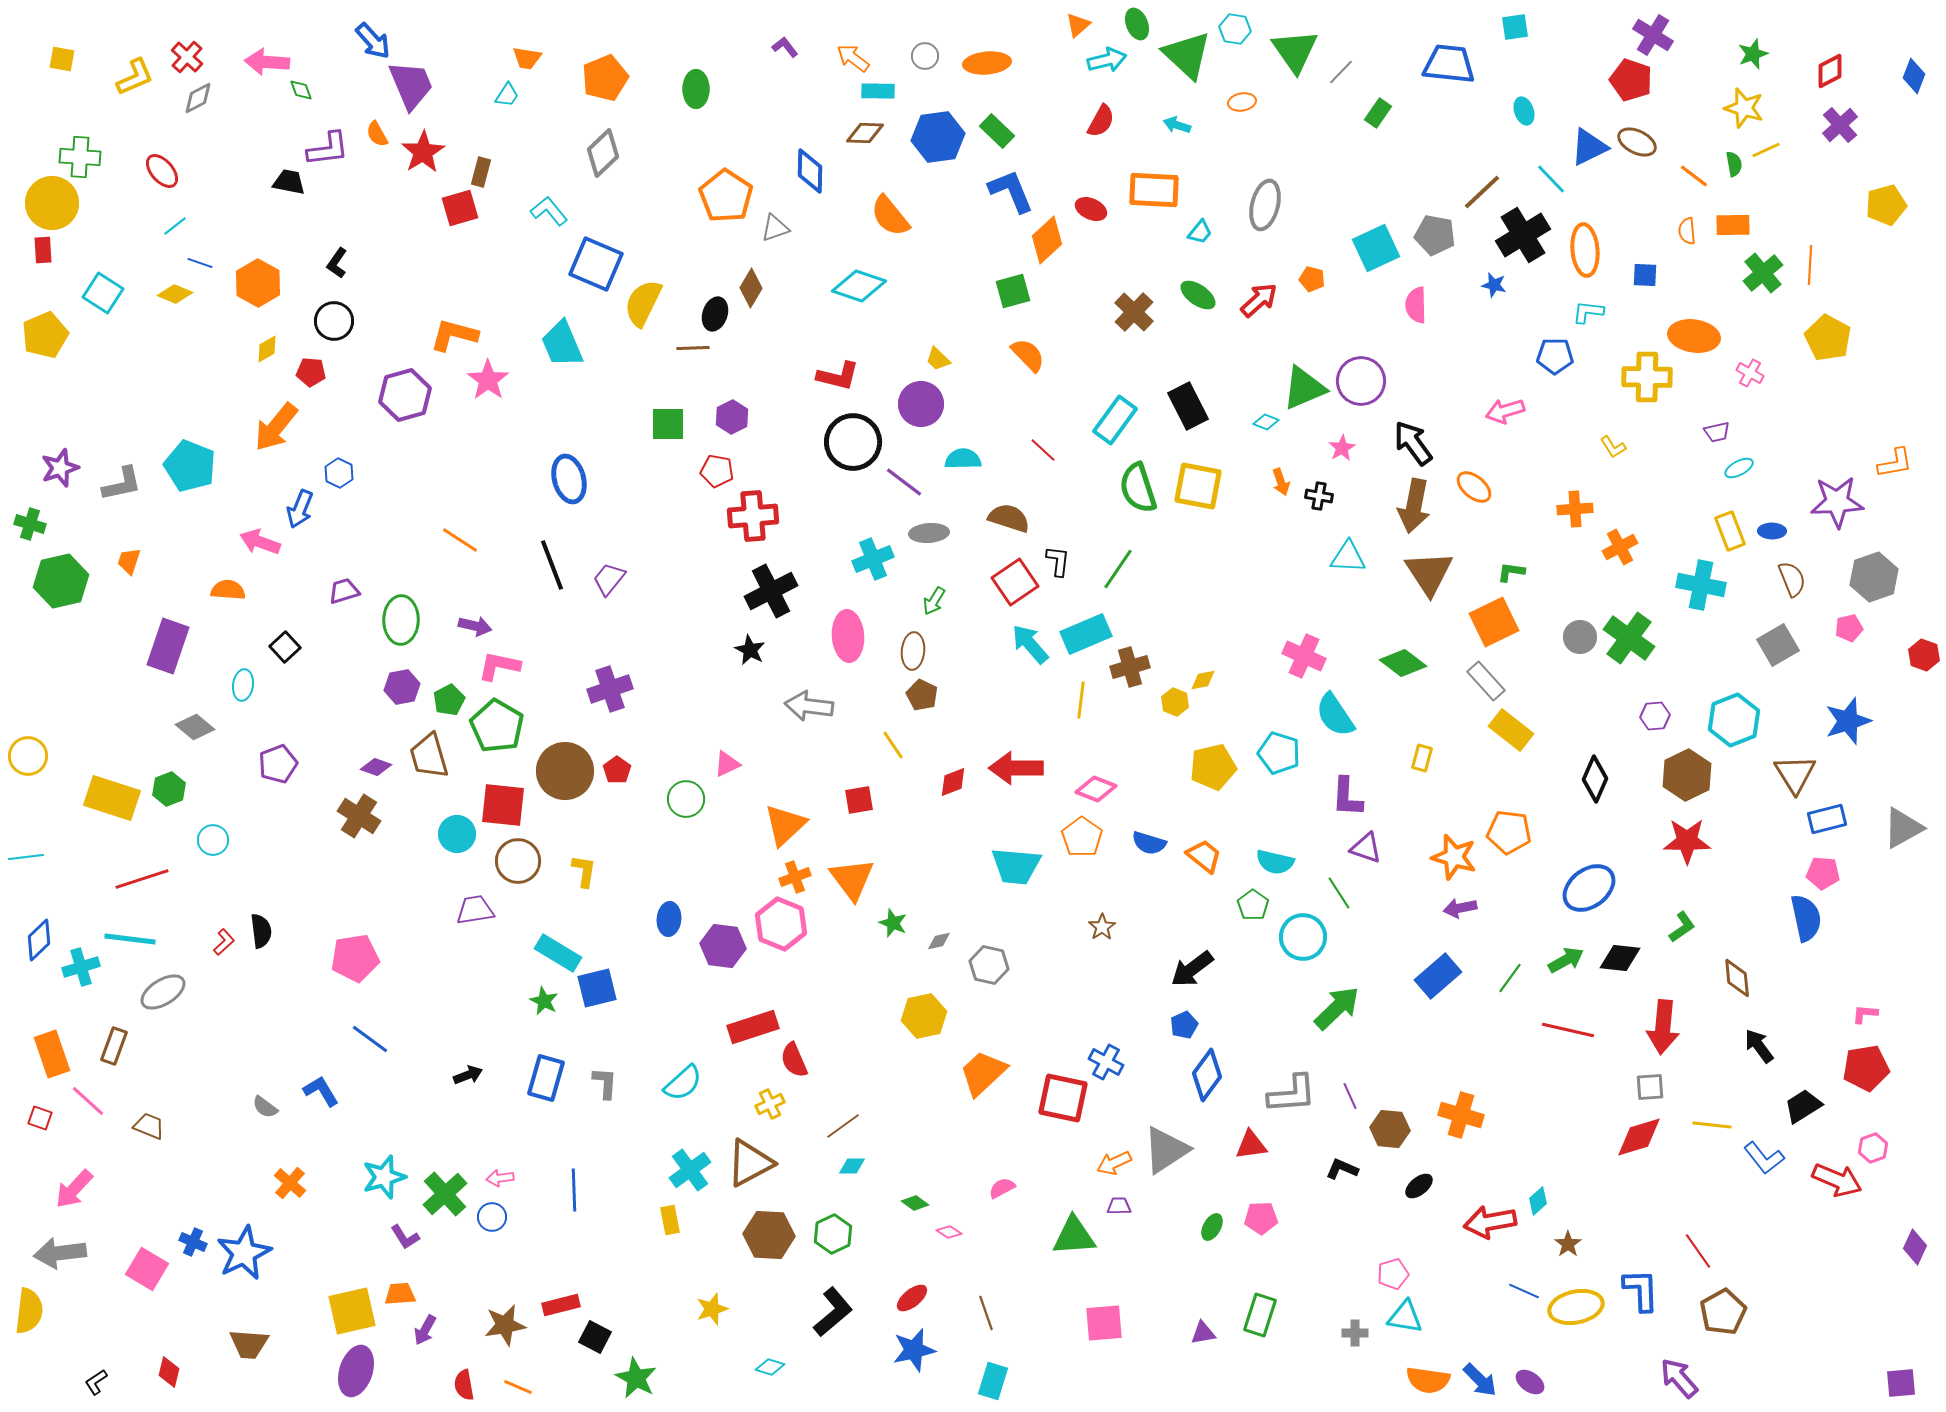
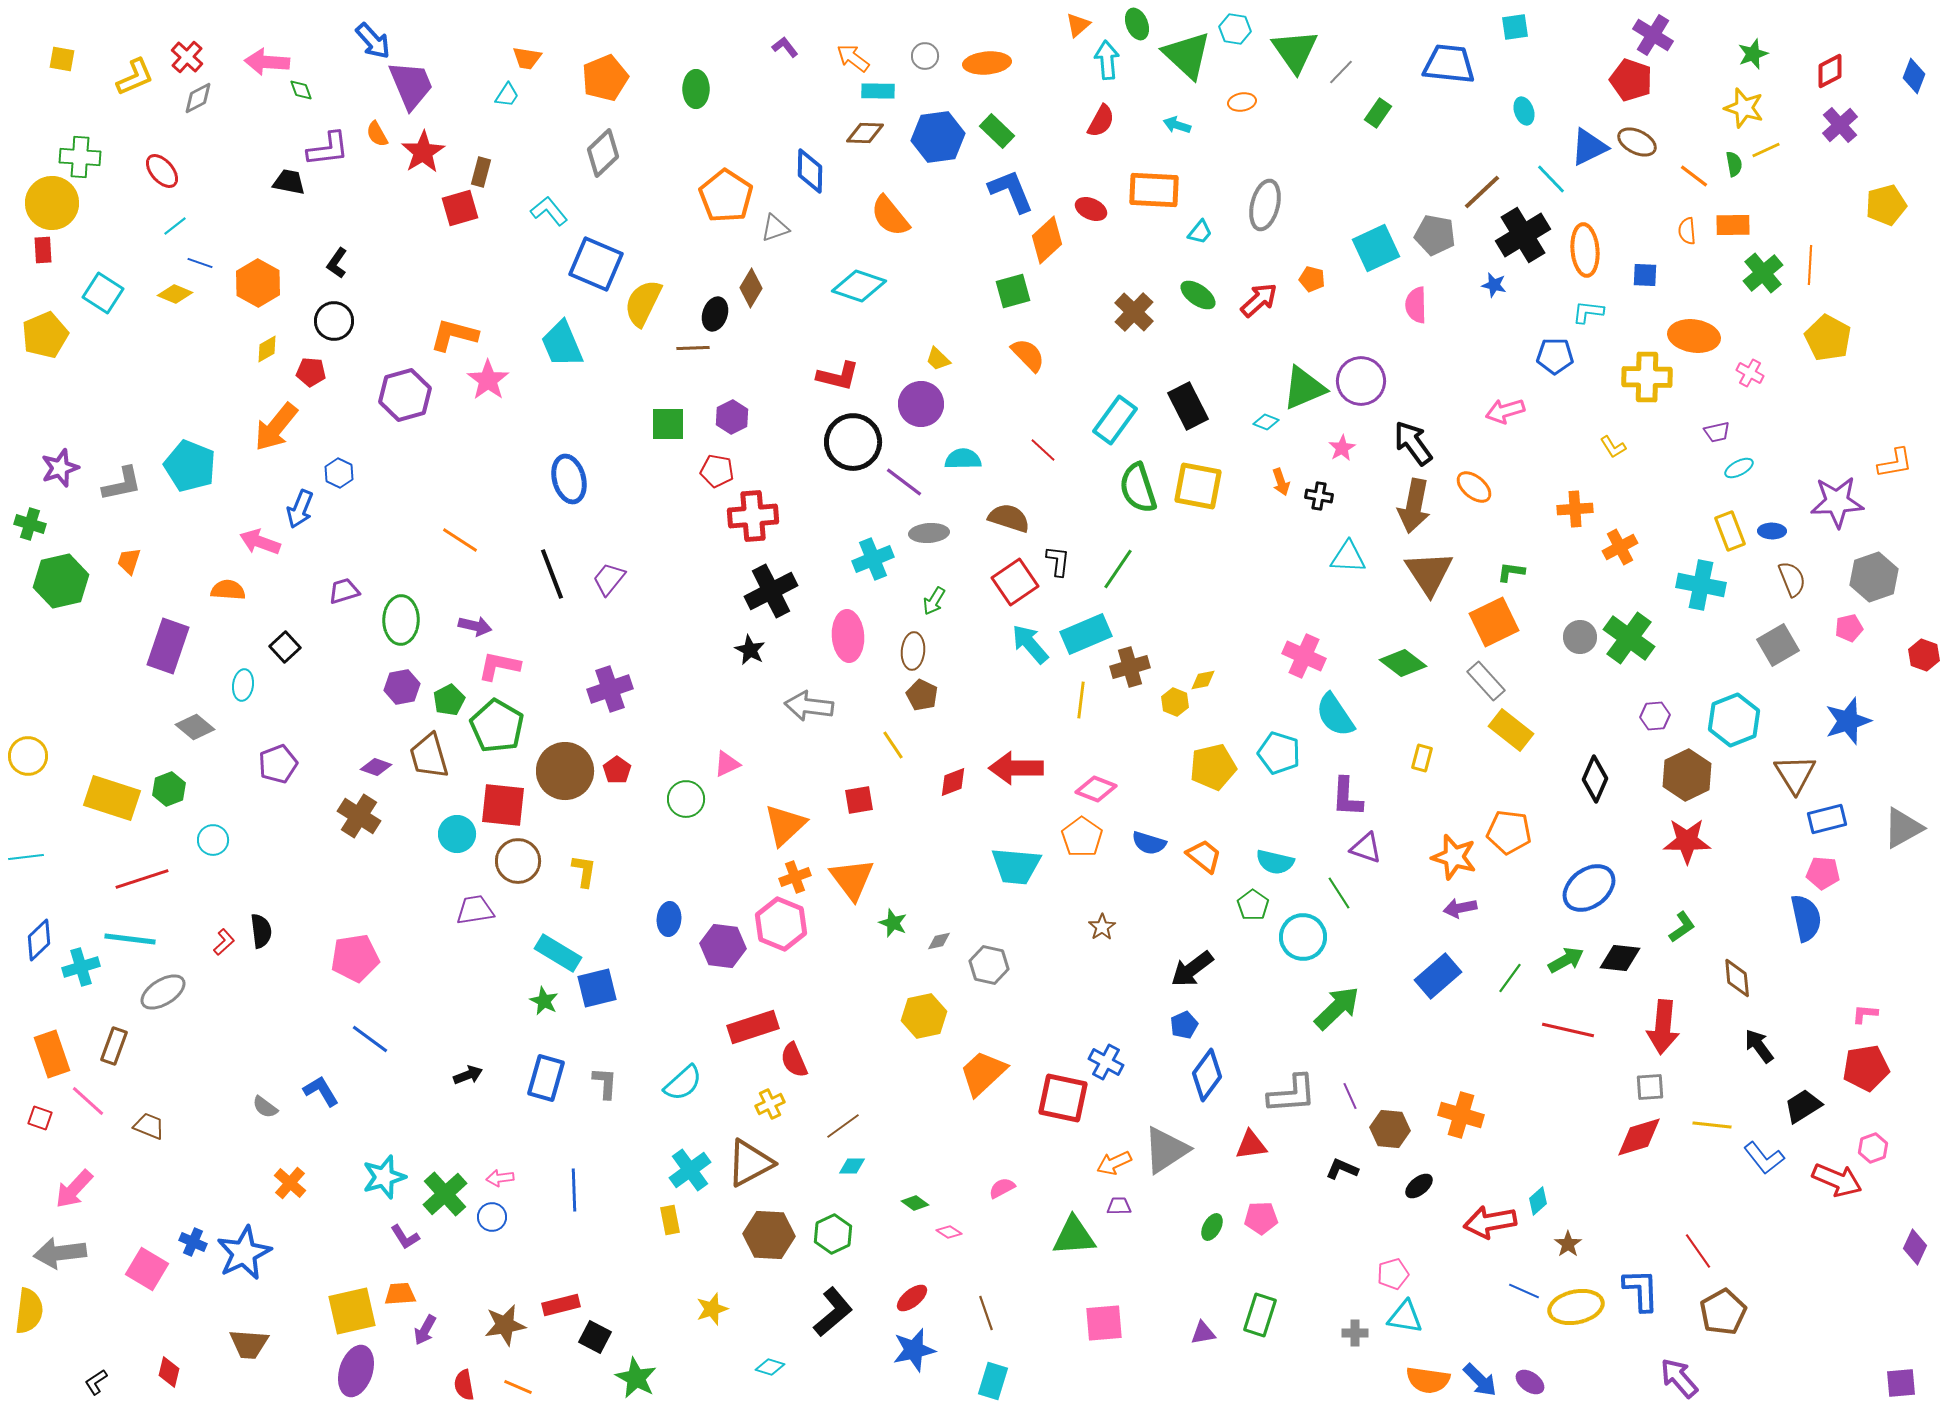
cyan arrow at (1107, 60): rotated 81 degrees counterclockwise
black line at (552, 565): moved 9 px down
